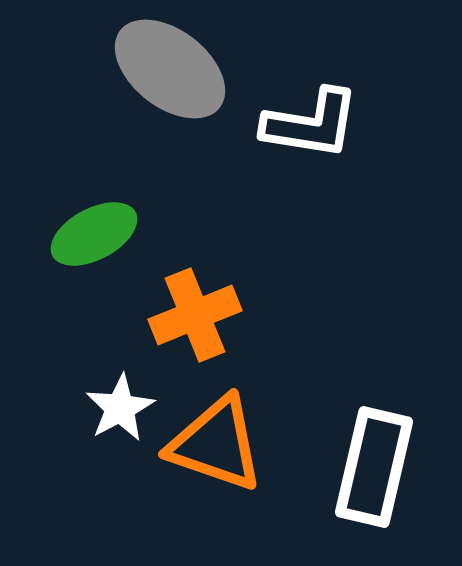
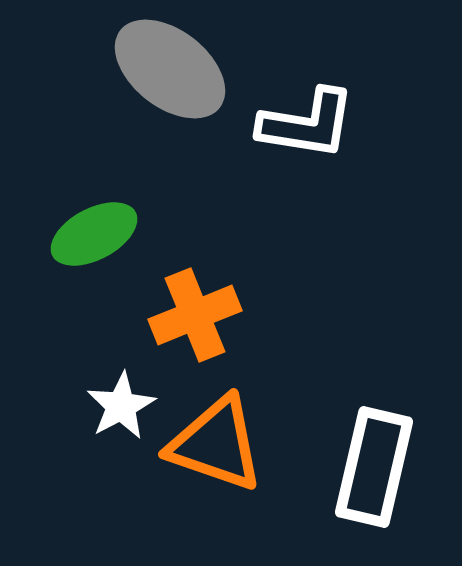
white L-shape: moved 4 px left
white star: moved 1 px right, 2 px up
